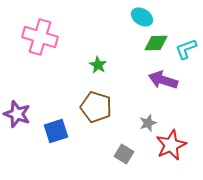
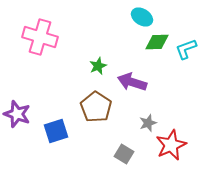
green diamond: moved 1 px right, 1 px up
green star: moved 1 px down; rotated 18 degrees clockwise
purple arrow: moved 31 px left, 2 px down
brown pentagon: rotated 16 degrees clockwise
